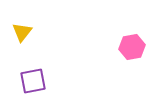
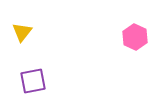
pink hexagon: moved 3 px right, 10 px up; rotated 25 degrees counterclockwise
